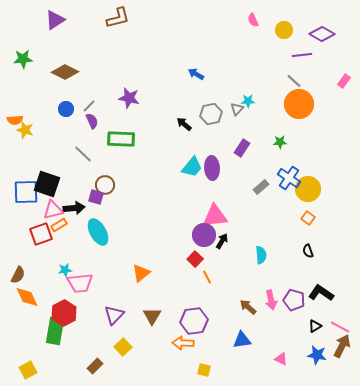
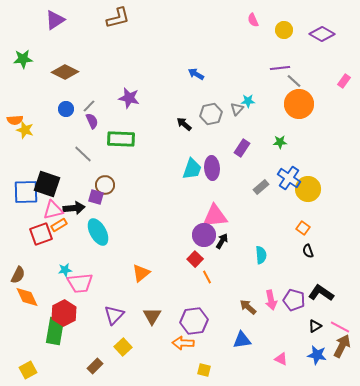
purple line at (302, 55): moved 22 px left, 13 px down
cyan trapezoid at (192, 167): moved 2 px down; rotated 20 degrees counterclockwise
orange square at (308, 218): moved 5 px left, 10 px down
